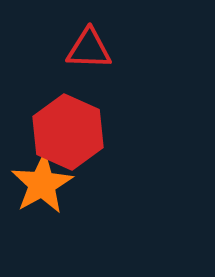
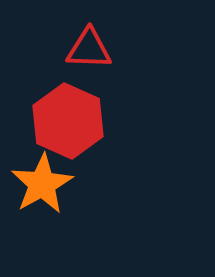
red hexagon: moved 11 px up
